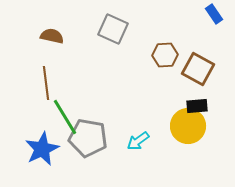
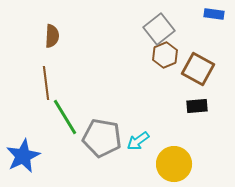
blue rectangle: rotated 48 degrees counterclockwise
gray square: moved 46 px right; rotated 28 degrees clockwise
brown semicircle: rotated 80 degrees clockwise
brown hexagon: rotated 20 degrees counterclockwise
yellow circle: moved 14 px left, 38 px down
gray pentagon: moved 14 px right
blue star: moved 19 px left, 7 px down
